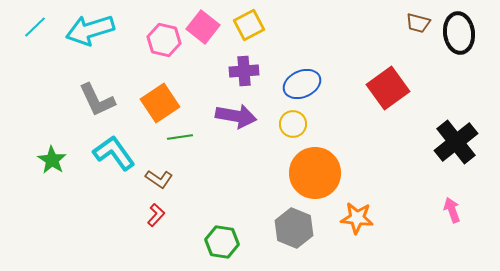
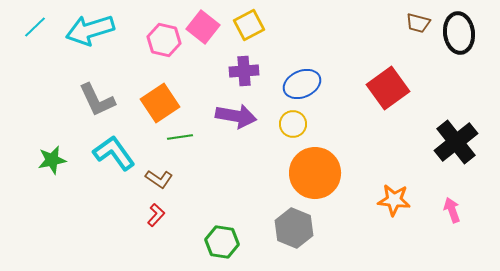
green star: rotated 28 degrees clockwise
orange star: moved 37 px right, 18 px up
